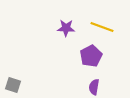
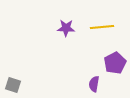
yellow line: rotated 25 degrees counterclockwise
purple pentagon: moved 24 px right, 7 px down
purple semicircle: moved 3 px up
